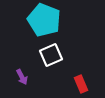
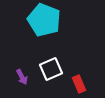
white square: moved 14 px down
red rectangle: moved 2 px left
